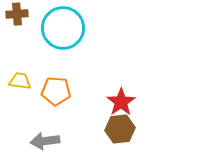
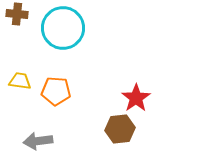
brown cross: rotated 10 degrees clockwise
red star: moved 15 px right, 4 px up
gray arrow: moved 7 px left
